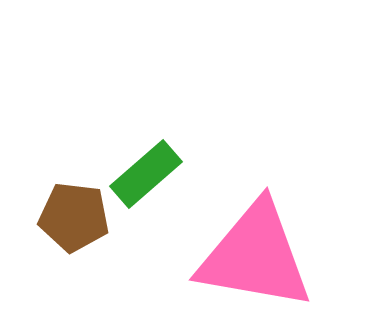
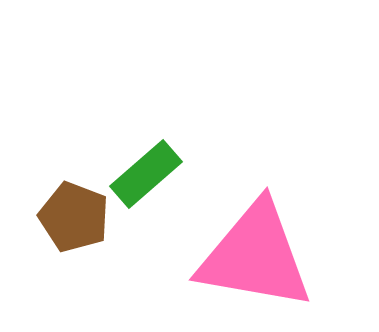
brown pentagon: rotated 14 degrees clockwise
